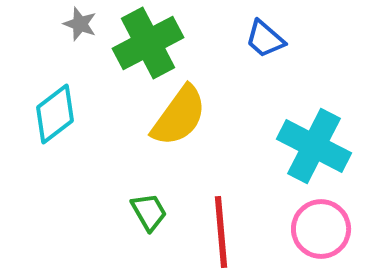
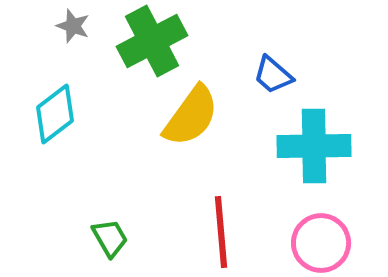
gray star: moved 7 px left, 2 px down
blue trapezoid: moved 8 px right, 36 px down
green cross: moved 4 px right, 2 px up
yellow semicircle: moved 12 px right
cyan cross: rotated 28 degrees counterclockwise
green trapezoid: moved 39 px left, 26 px down
pink circle: moved 14 px down
